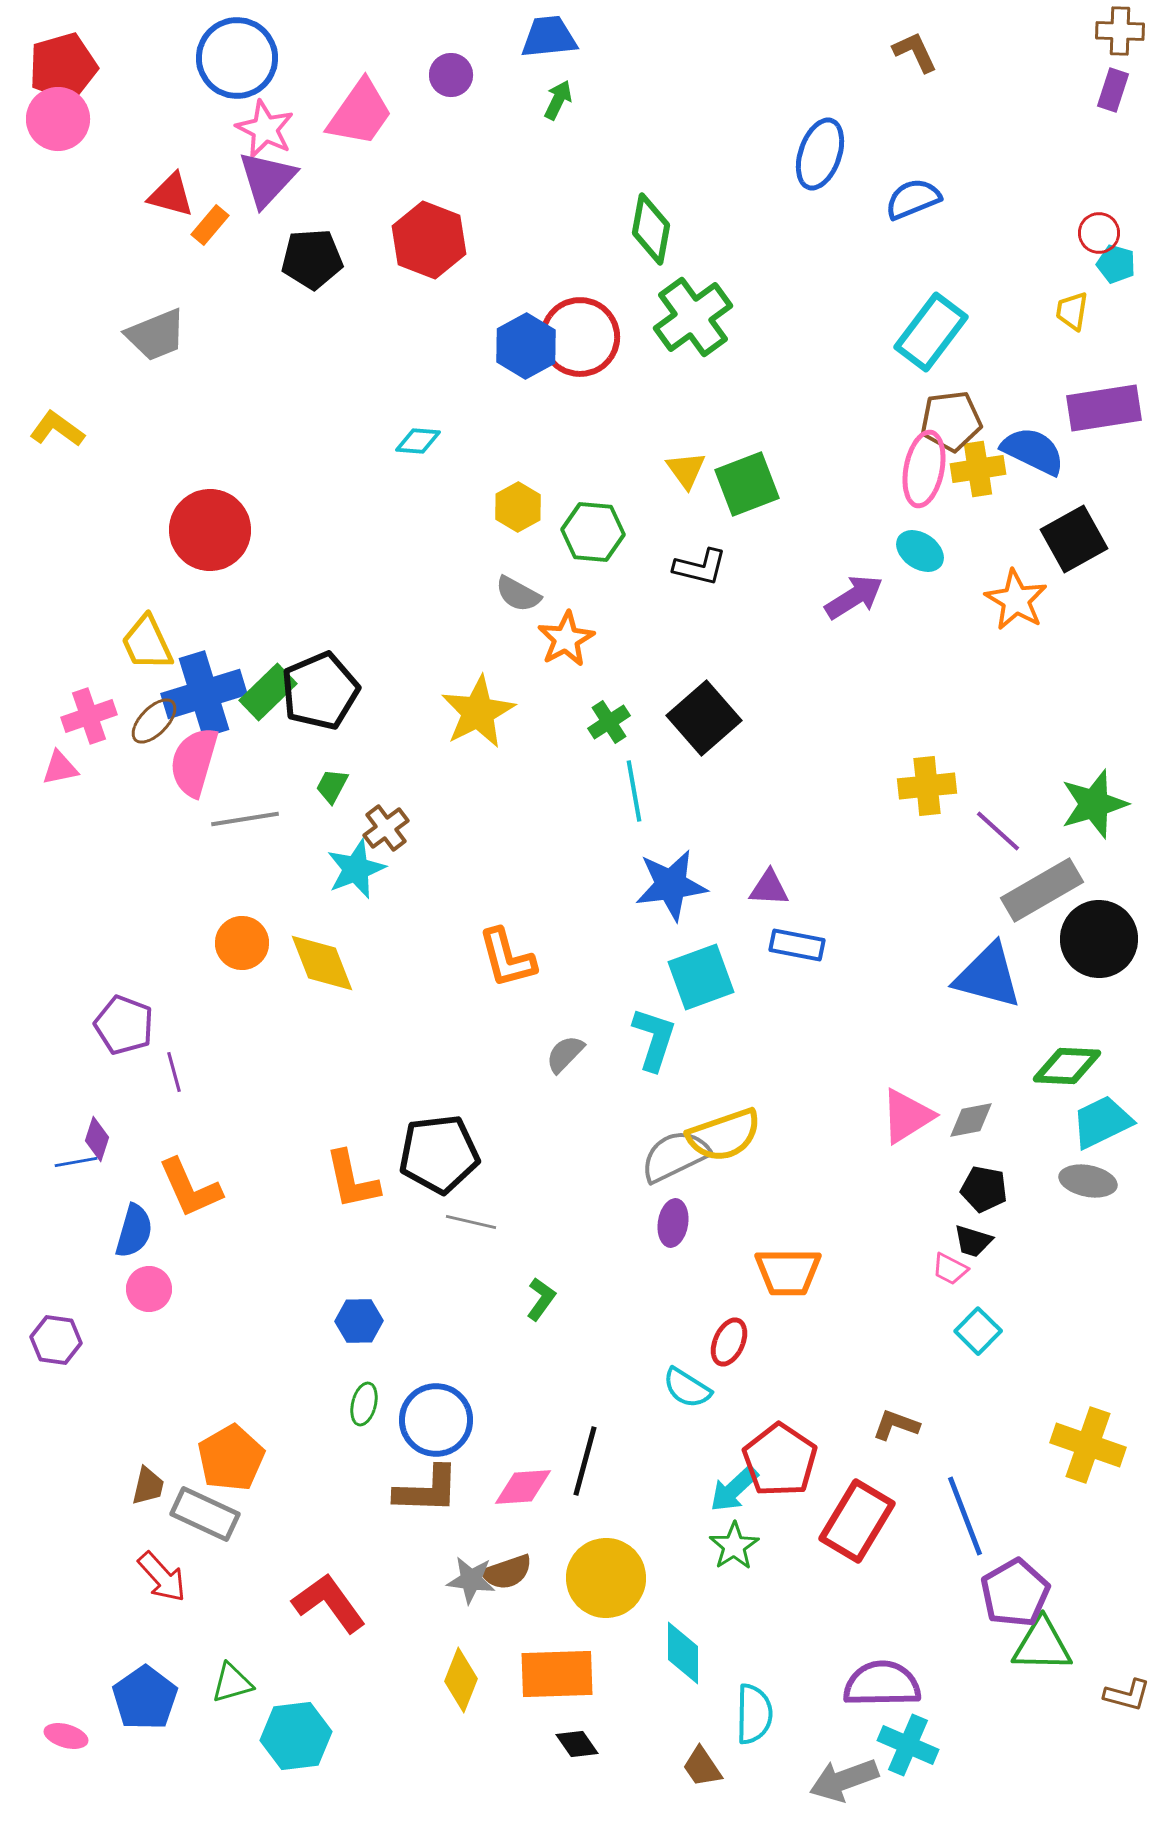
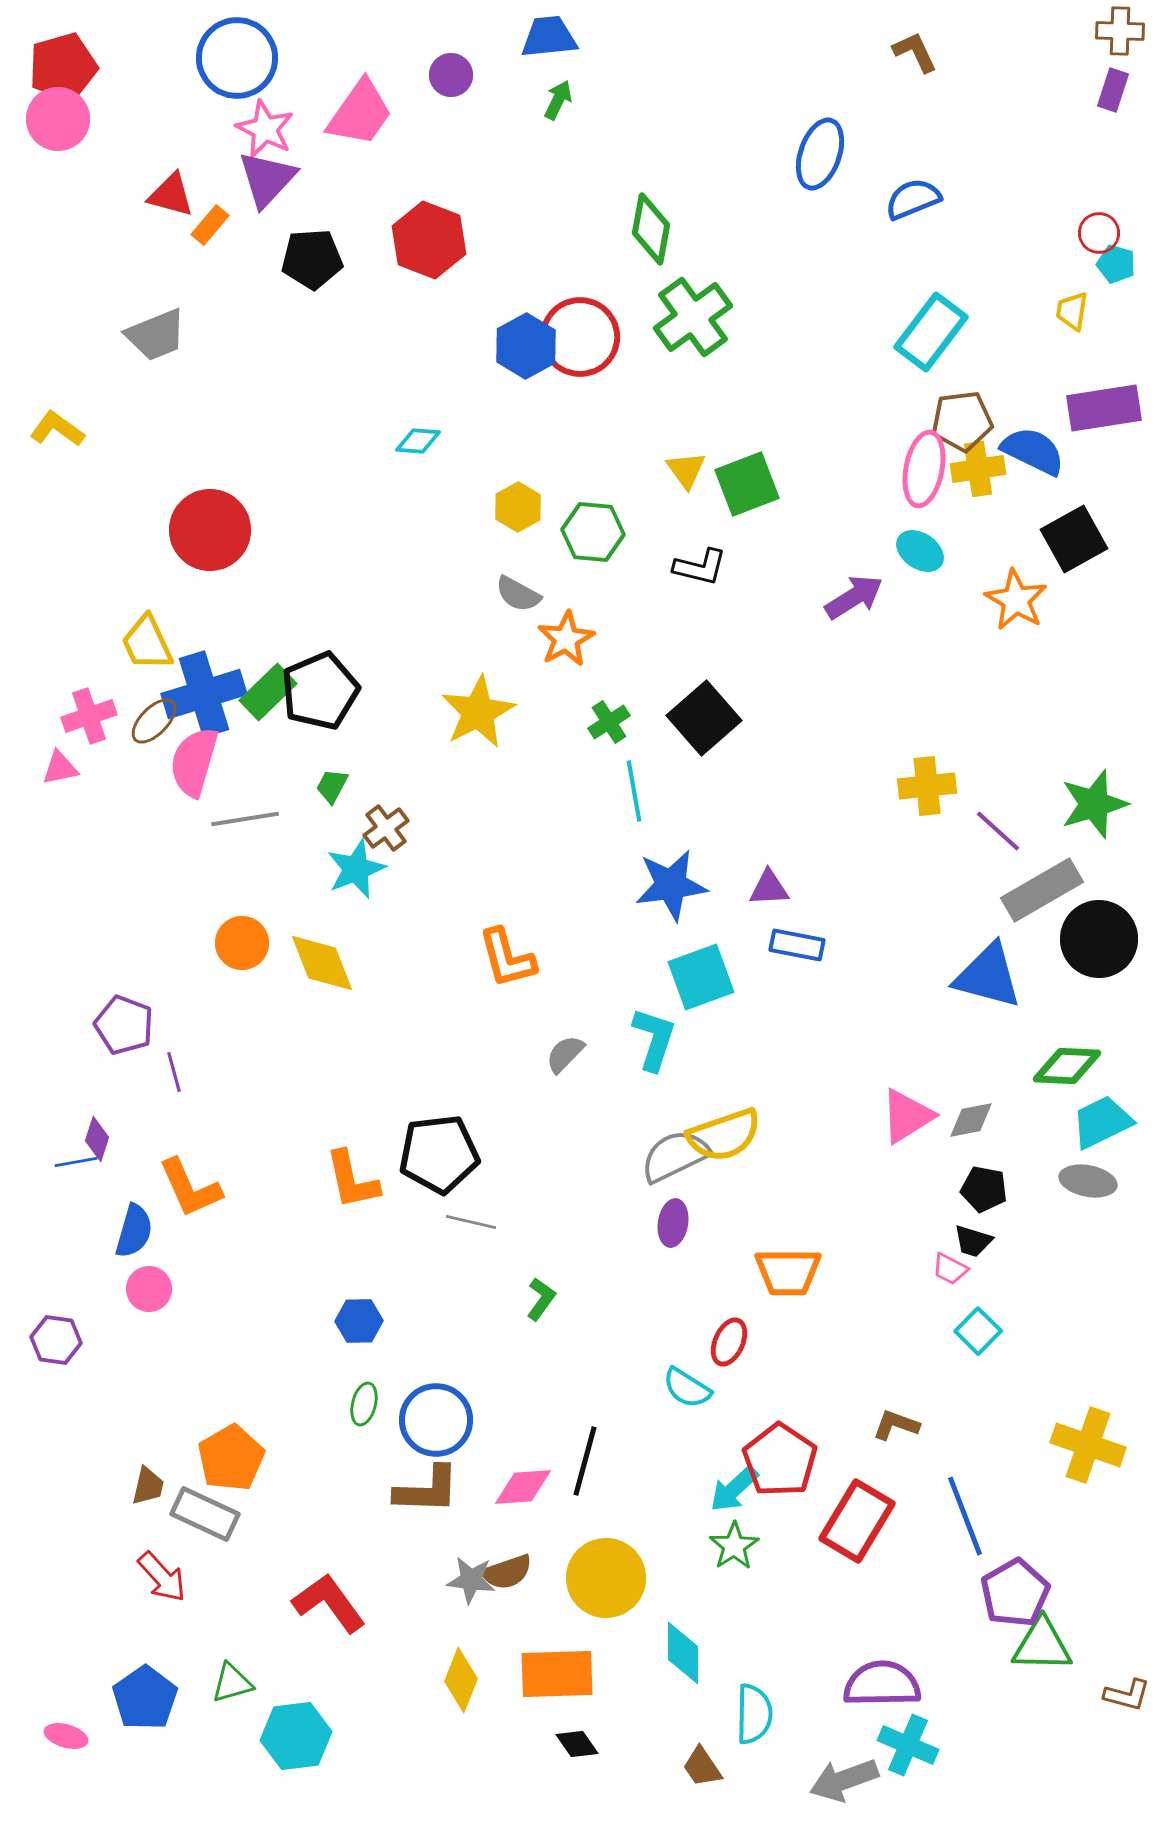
brown pentagon at (951, 421): moved 11 px right
purple triangle at (769, 888): rotated 6 degrees counterclockwise
